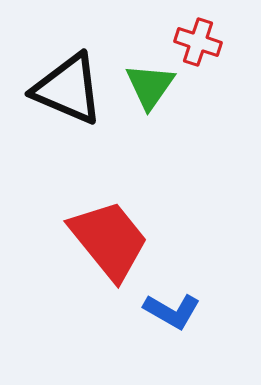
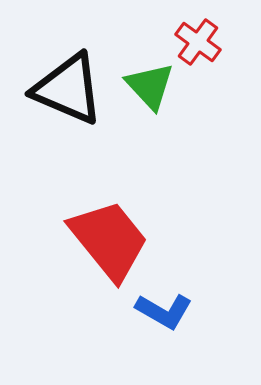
red cross: rotated 18 degrees clockwise
green triangle: rotated 18 degrees counterclockwise
blue L-shape: moved 8 px left
